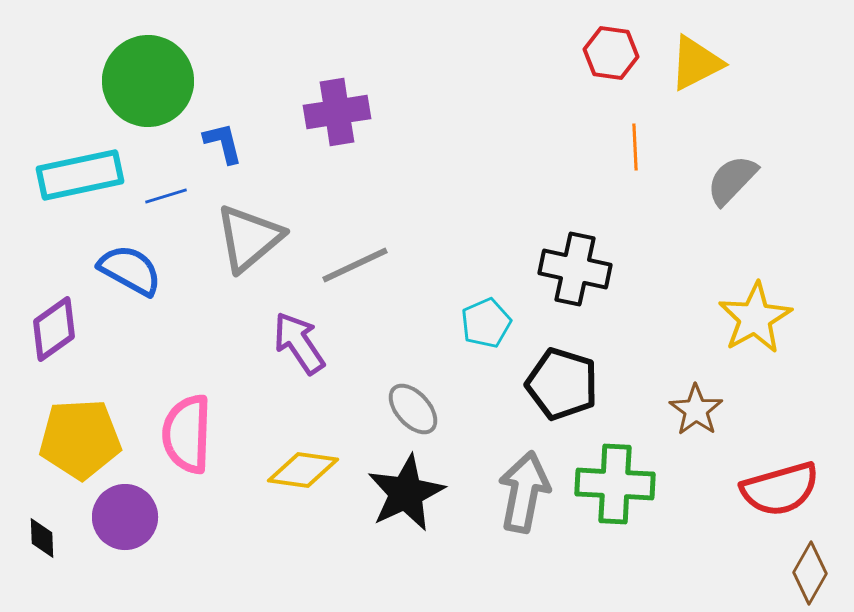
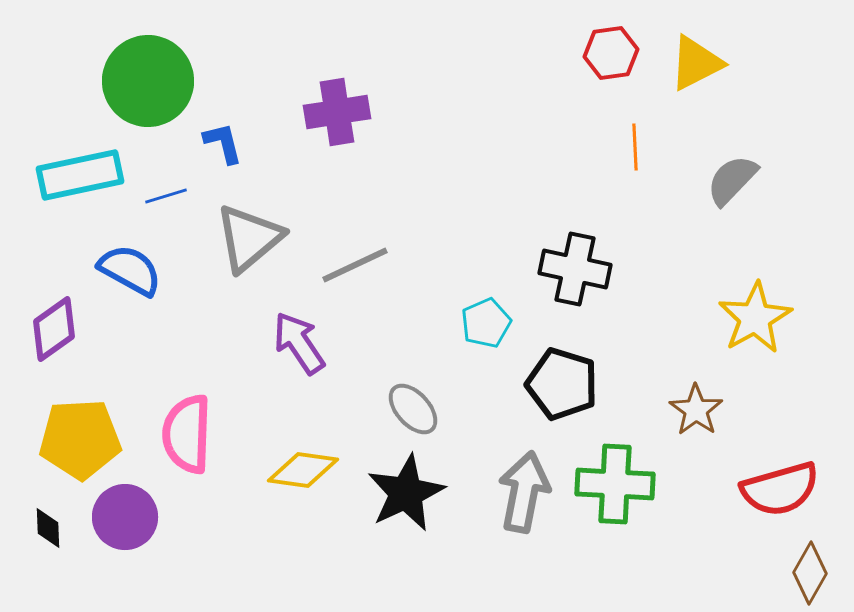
red hexagon: rotated 16 degrees counterclockwise
black diamond: moved 6 px right, 10 px up
